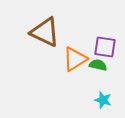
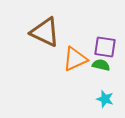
orange triangle: rotated 8 degrees clockwise
green semicircle: moved 3 px right
cyan star: moved 2 px right, 1 px up
